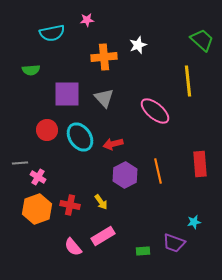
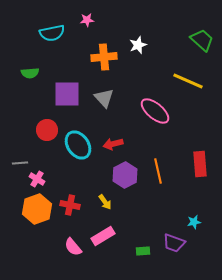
green semicircle: moved 1 px left, 3 px down
yellow line: rotated 60 degrees counterclockwise
cyan ellipse: moved 2 px left, 8 px down
pink cross: moved 1 px left, 2 px down
yellow arrow: moved 4 px right
